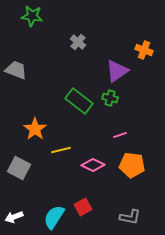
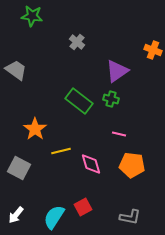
gray cross: moved 1 px left
orange cross: moved 9 px right
gray trapezoid: rotated 15 degrees clockwise
green cross: moved 1 px right, 1 px down
pink line: moved 1 px left, 1 px up; rotated 32 degrees clockwise
yellow line: moved 1 px down
pink diamond: moved 2 px left, 1 px up; rotated 50 degrees clockwise
white arrow: moved 2 px right, 2 px up; rotated 30 degrees counterclockwise
